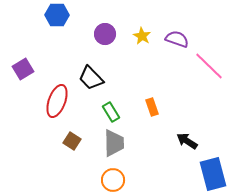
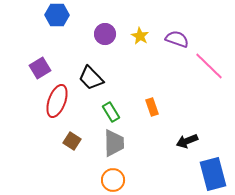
yellow star: moved 2 px left
purple square: moved 17 px right, 1 px up
black arrow: rotated 55 degrees counterclockwise
